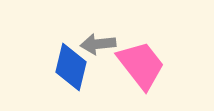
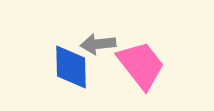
blue diamond: rotated 15 degrees counterclockwise
